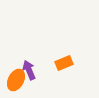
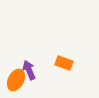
orange rectangle: rotated 42 degrees clockwise
